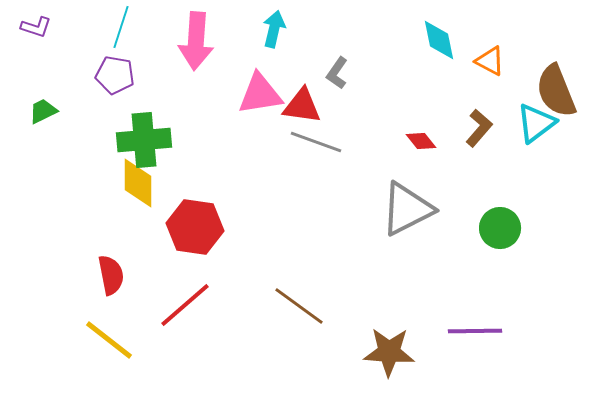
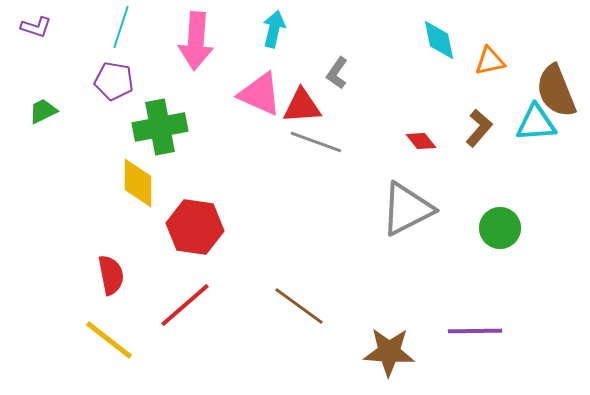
orange triangle: rotated 40 degrees counterclockwise
purple pentagon: moved 1 px left, 6 px down
pink triangle: rotated 33 degrees clockwise
red triangle: rotated 12 degrees counterclockwise
cyan triangle: rotated 33 degrees clockwise
green cross: moved 16 px right, 13 px up; rotated 6 degrees counterclockwise
